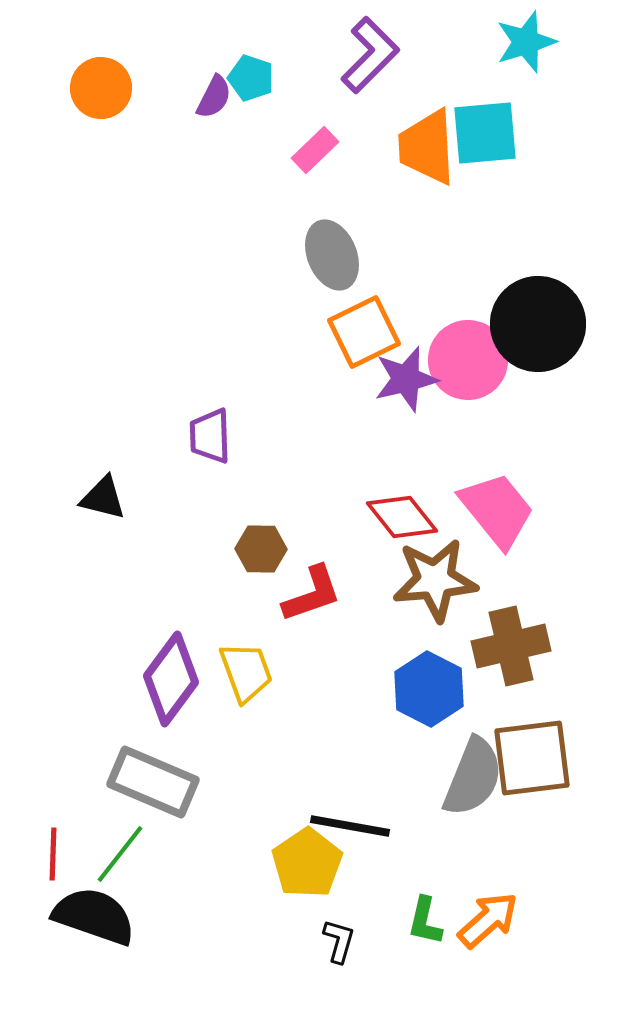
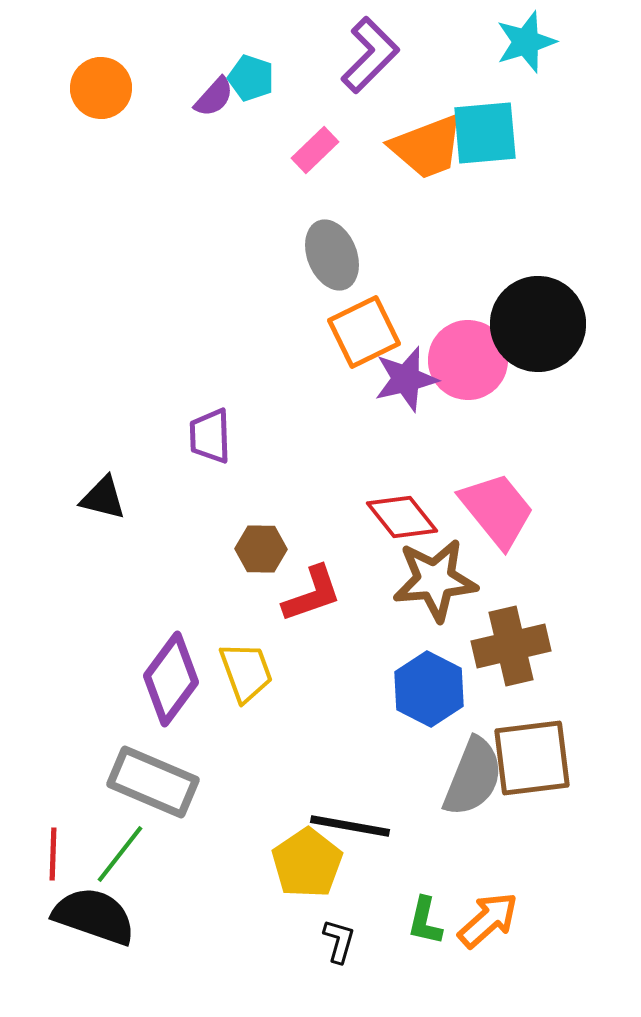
purple semicircle: rotated 15 degrees clockwise
orange trapezoid: rotated 108 degrees counterclockwise
